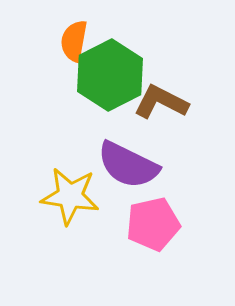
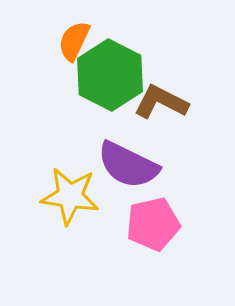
orange semicircle: rotated 15 degrees clockwise
green hexagon: rotated 6 degrees counterclockwise
